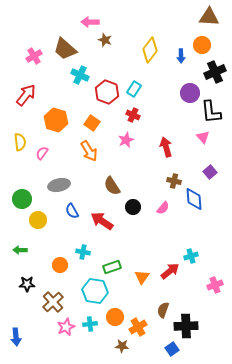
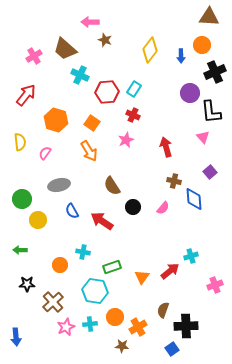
red hexagon at (107, 92): rotated 25 degrees counterclockwise
pink semicircle at (42, 153): moved 3 px right
